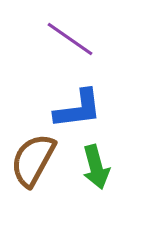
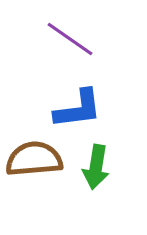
brown semicircle: moved 1 px right, 1 px up; rotated 56 degrees clockwise
green arrow: rotated 24 degrees clockwise
